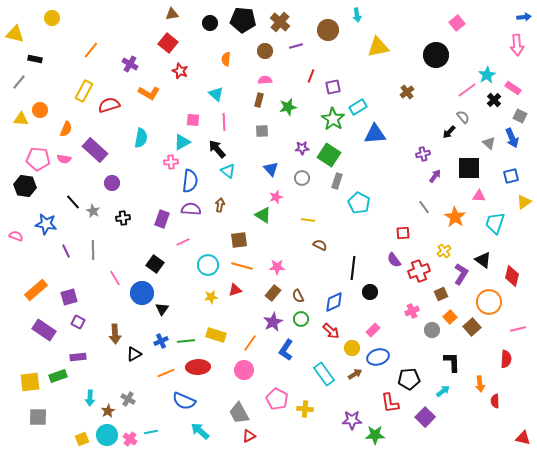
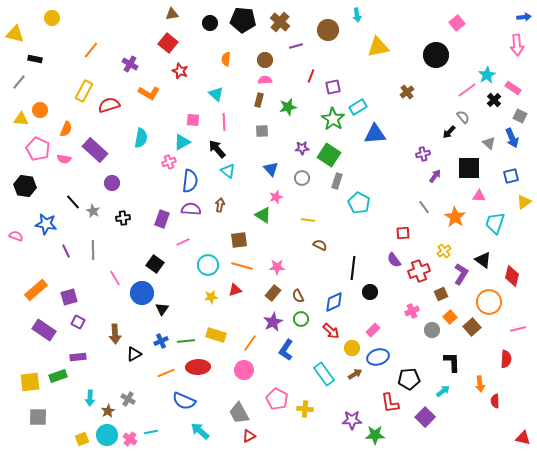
brown circle at (265, 51): moved 9 px down
pink pentagon at (38, 159): moved 10 px up; rotated 20 degrees clockwise
pink cross at (171, 162): moved 2 px left; rotated 16 degrees counterclockwise
